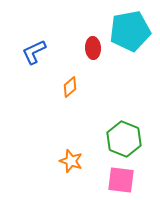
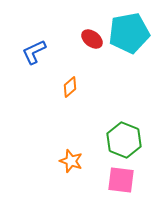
cyan pentagon: moved 1 px left, 2 px down
red ellipse: moved 1 px left, 9 px up; rotated 50 degrees counterclockwise
green hexagon: moved 1 px down
